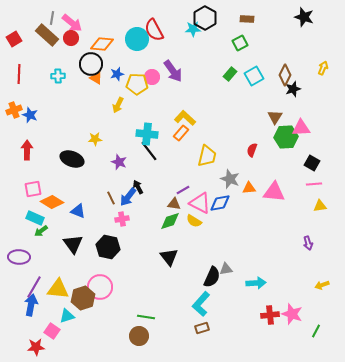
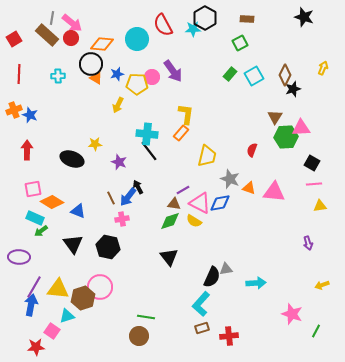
red semicircle at (154, 30): moved 9 px right, 5 px up
yellow L-shape at (185, 118): moved 1 px right, 4 px up; rotated 55 degrees clockwise
yellow star at (95, 139): moved 5 px down
orange triangle at (249, 188): rotated 24 degrees clockwise
red cross at (270, 315): moved 41 px left, 21 px down
